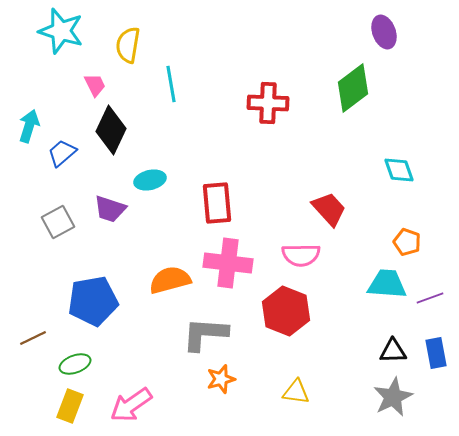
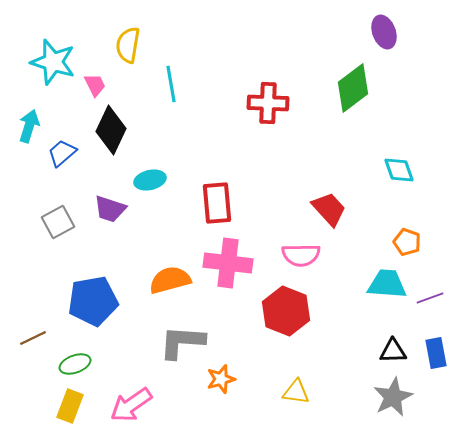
cyan star: moved 8 px left, 31 px down
gray L-shape: moved 23 px left, 8 px down
